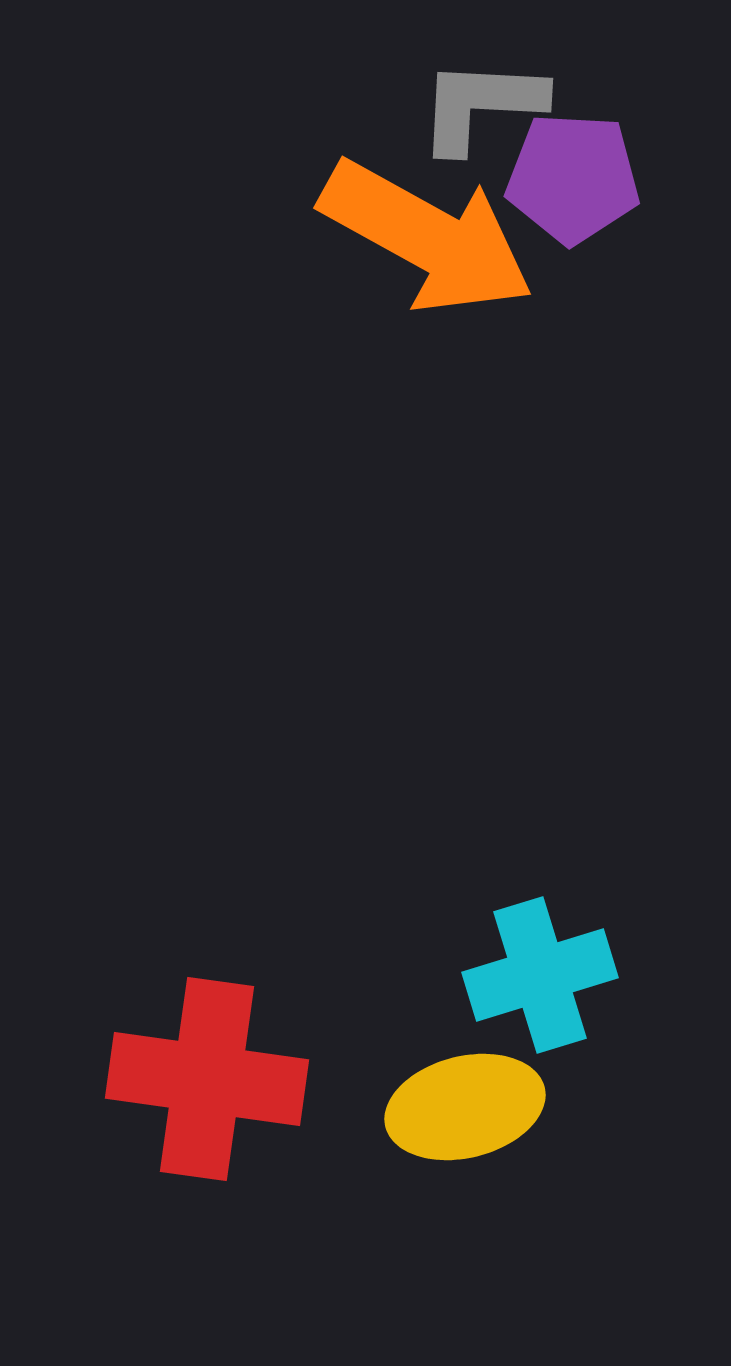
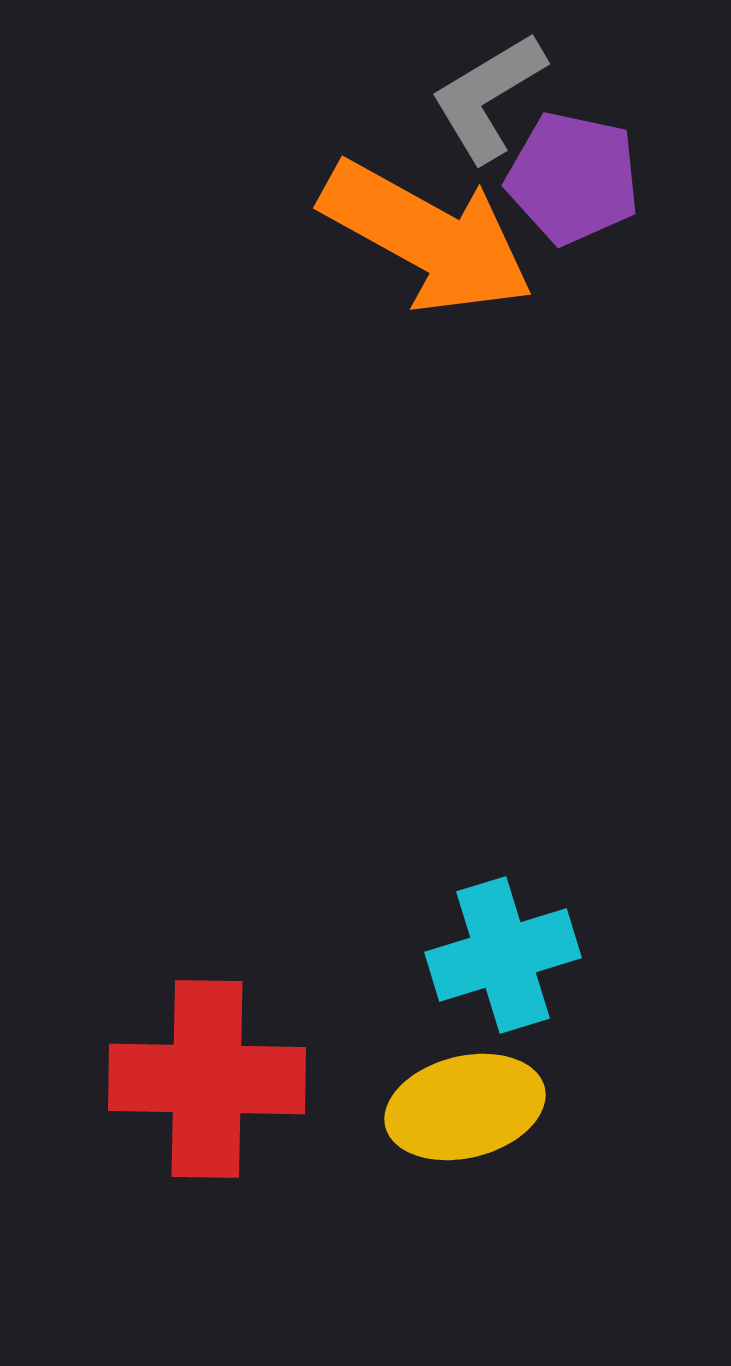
gray L-shape: moved 7 px right, 8 px up; rotated 34 degrees counterclockwise
purple pentagon: rotated 9 degrees clockwise
cyan cross: moved 37 px left, 20 px up
red cross: rotated 7 degrees counterclockwise
